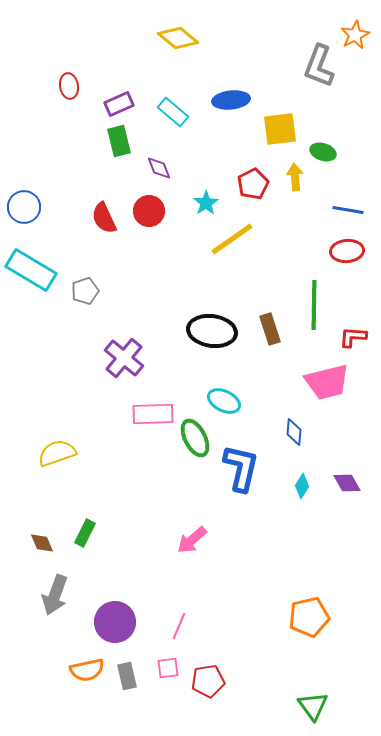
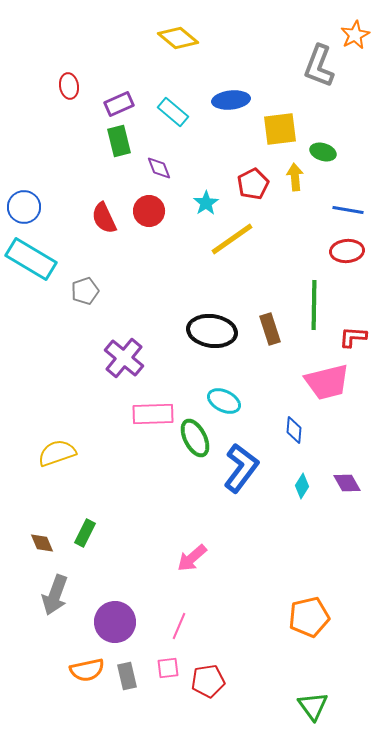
cyan rectangle at (31, 270): moved 11 px up
blue diamond at (294, 432): moved 2 px up
blue L-shape at (241, 468): rotated 24 degrees clockwise
pink arrow at (192, 540): moved 18 px down
